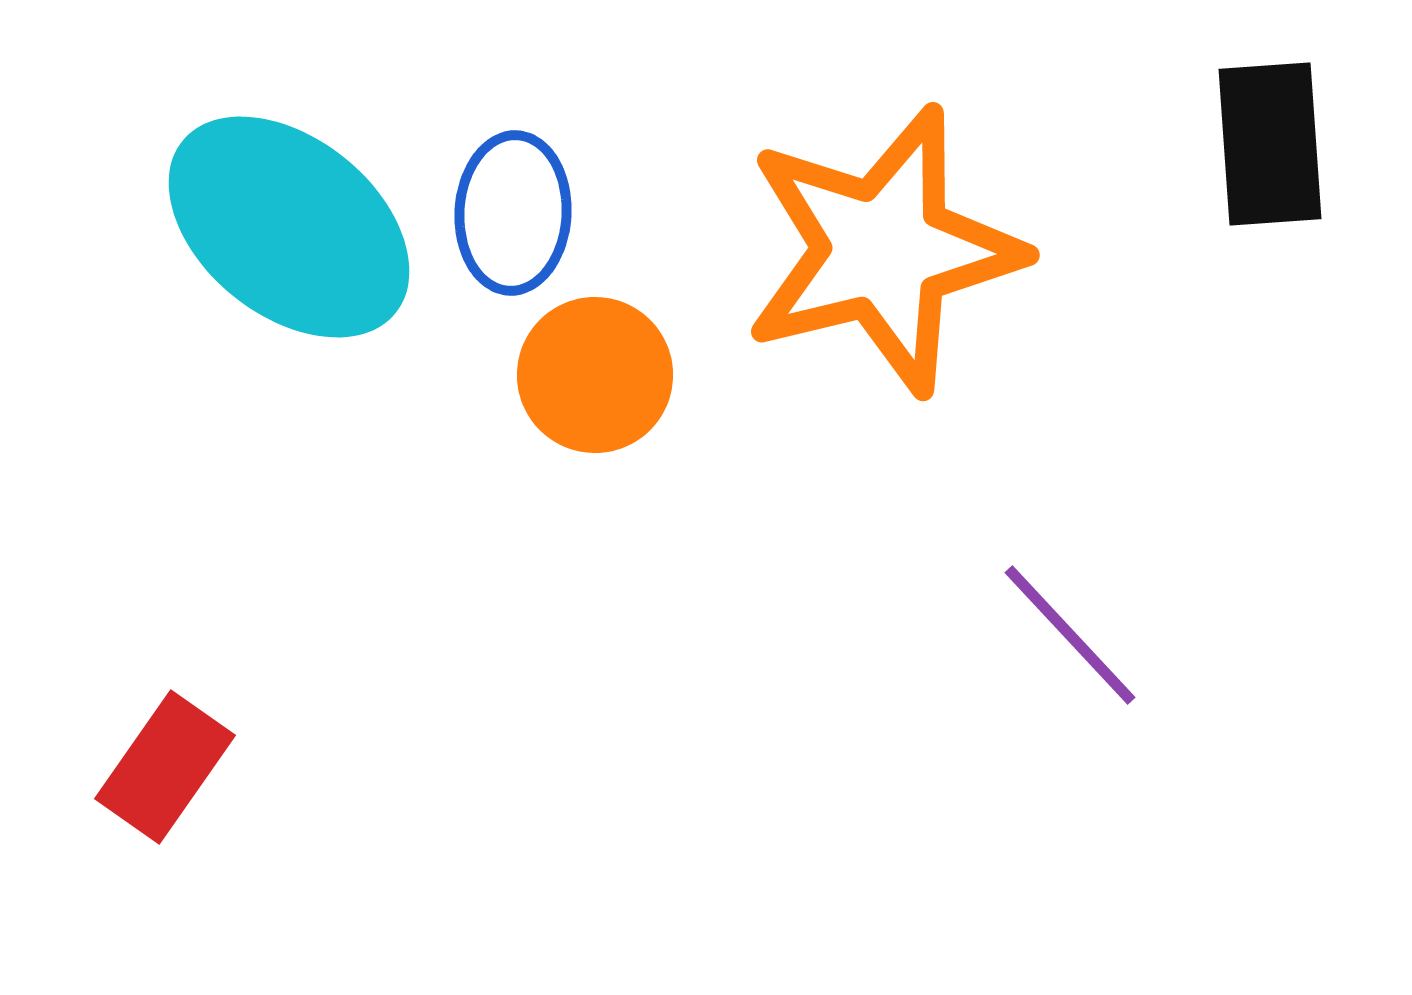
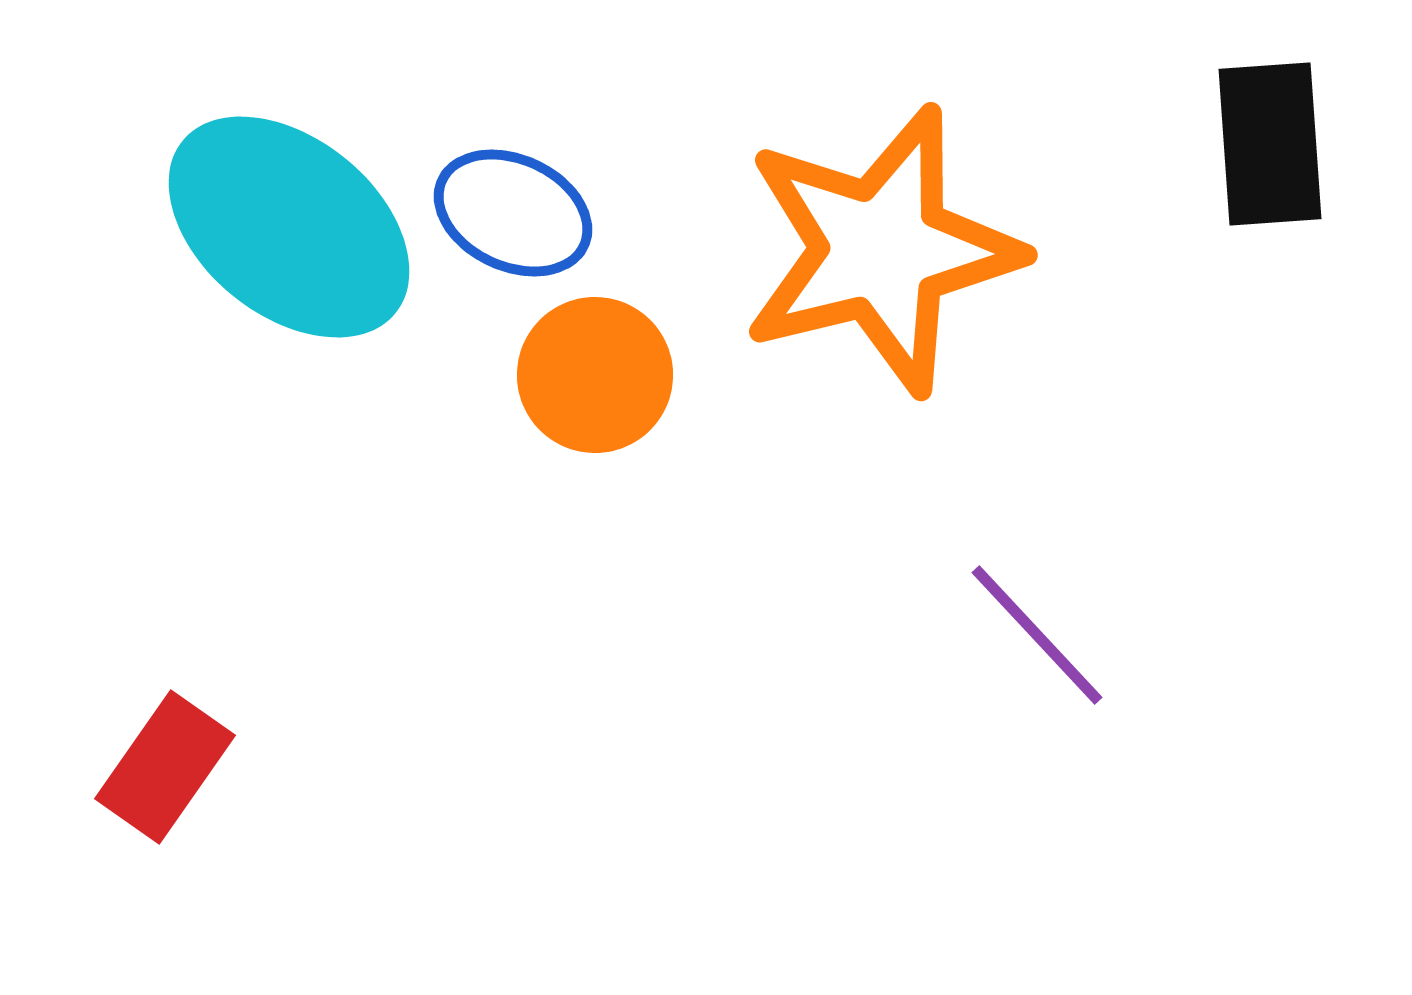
blue ellipse: rotated 68 degrees counterclockwise
orange star: moved 2 px left
purple line: moved 33 px left
